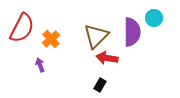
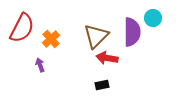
cyan circle: moved 1 px left
black rectangle: moved 2 px right; rotated 48 degrees clockwise
